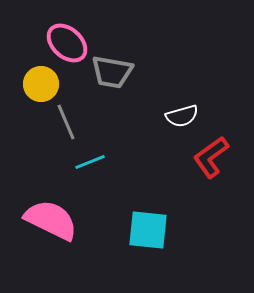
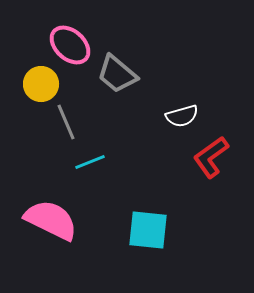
pink ellipse: moved 3 px right, 2 px down
gray trapezoid: moved 5 px right, 2 px down; rotated 30 degrees clockwise
